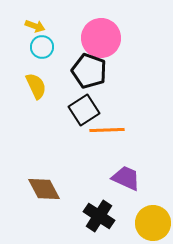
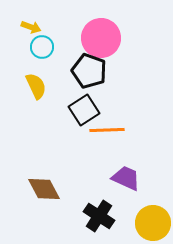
yellow arrow: moved 4 px left, 1 px down
